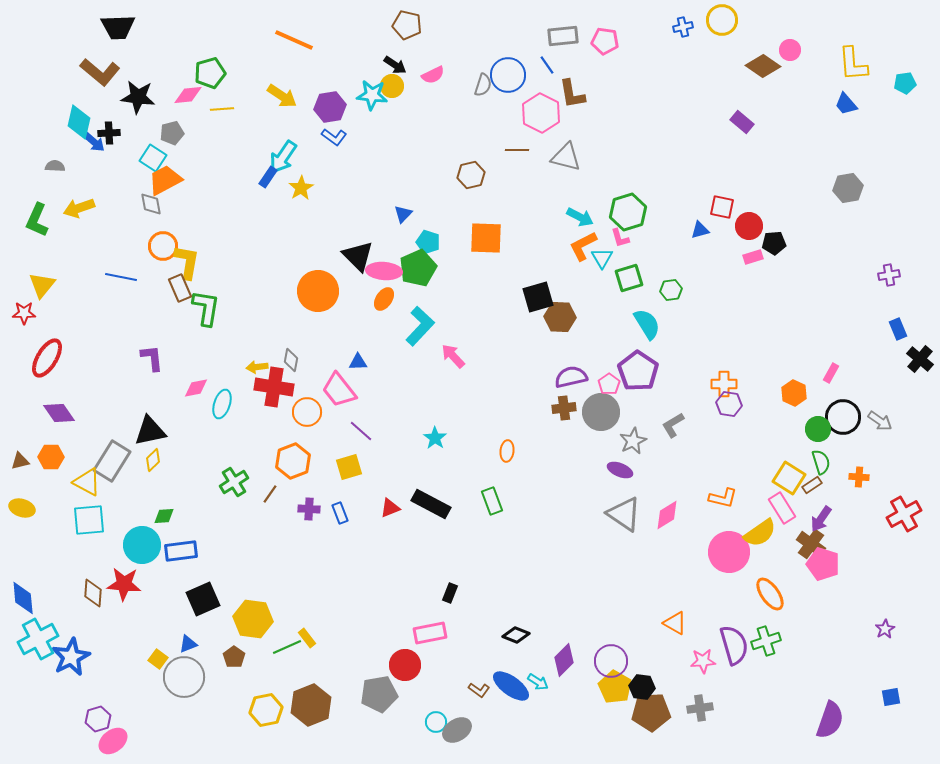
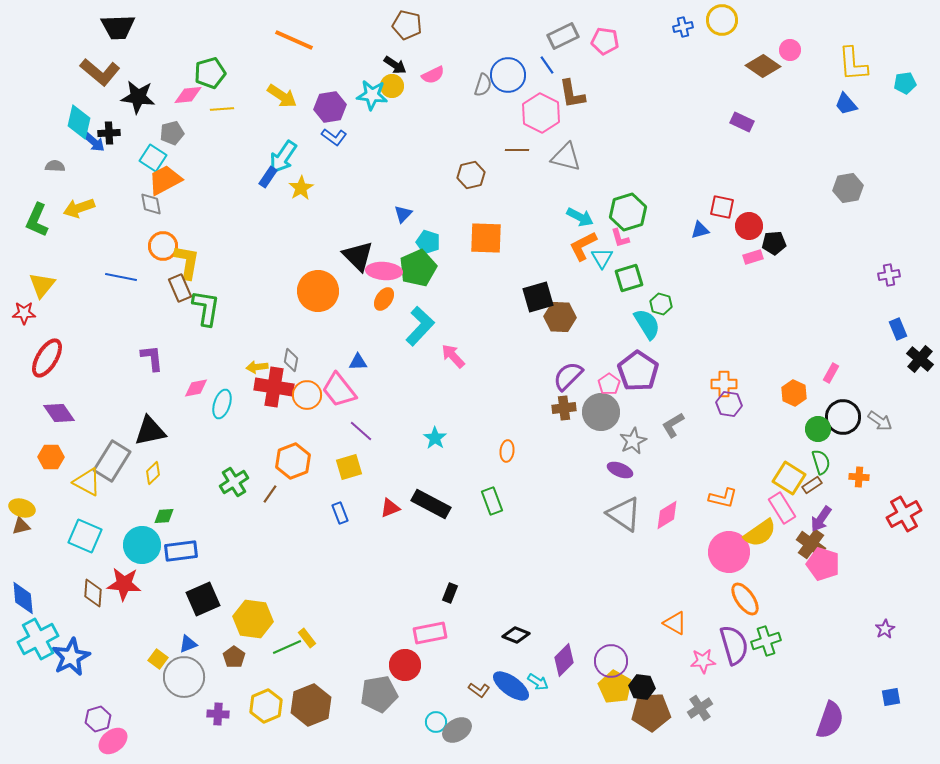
gray rectangle at (563, 36): rotated 20 degrees counterclockwise
purple rectangle at (742, 122): rotated 15 degrees counterclockwise
green hexagon at (671, 290): moved 10 px left, 14 px down; rotated 25 degrees clockwise
purple semicircle at (571, 377): moved 3 px left, 1 px up; rotated 32 degrees counterclockwise
orange circle at (307, 412): moved 17 px up
yellow diamond at (153, 460): moved 13 px down
brown triangle at (20, 461): moved 1 px right, 65 px down
purple cross at (309, 509): moved 91 px left, 205 px down
cyan square at (89, 520): moved 4 px left, 16 px down; rotated 28 degrees clockwise
orange ellipse at (770, 594): moved 25 px left, 5 px down
gray cross at (700, 708): rotated 25 degrees counterclockwise
yellow hexagon at (266, 710): moved 4 px up; rotated 12 degrees counterclockwise
